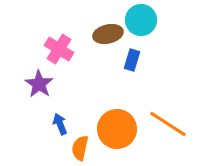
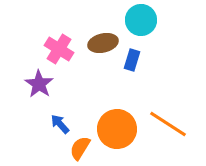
brown ellipse: moved 5 px left, 9 px down
blue arrow: rotated 20 degrees counterclockwise
orange semicircle: rotated 20 degrees clockwise
